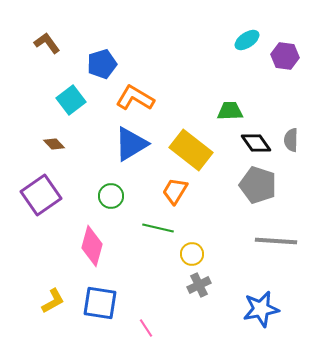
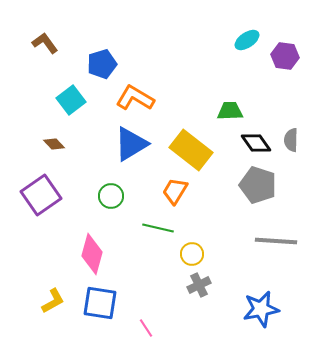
brown L-shape: moved 2 px left
pink diamond: moved 8 px down
